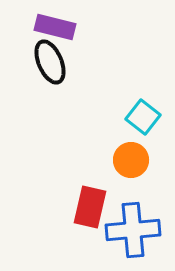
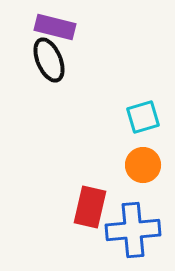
black ellipse: moved 1 px left, 2 px up
cyan square: rotated 36 degrees clockwise
orange circle: moved 12 px right, 5 px down
